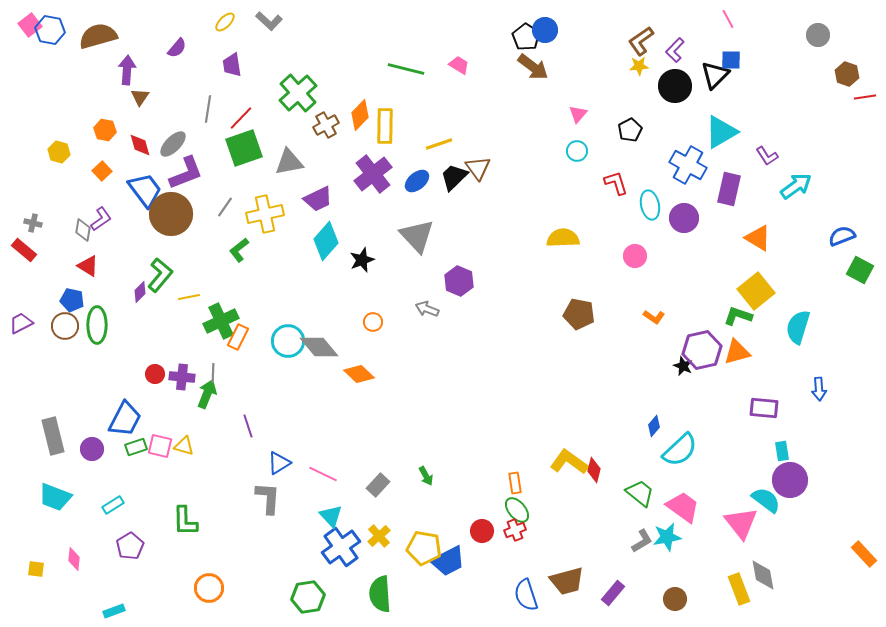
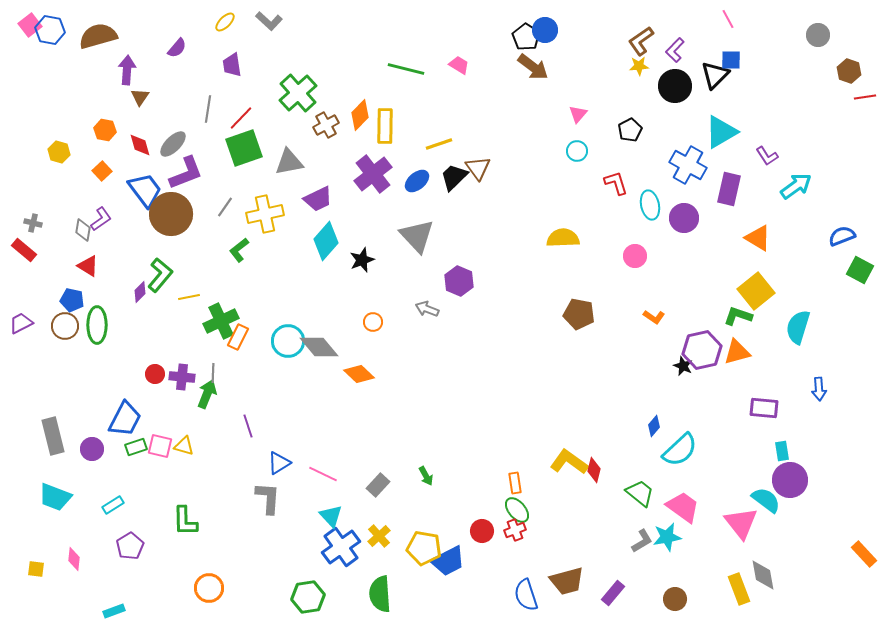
brown hexagon at (847, 74): moved 2 px right, 3 px up
